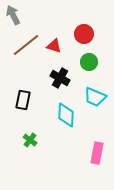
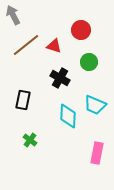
red circle: moved 3 px left, 4 px up
cyan trapezoid: moved 8 px down
cyan diamond: moved 2 px right, 1 px down
